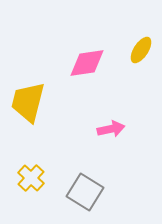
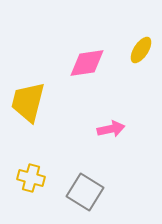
yellow cross: rotated 28 degrees counterclockwise
